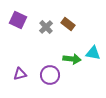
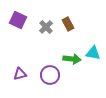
brown rectangle: rotated 24 degrees clockwise
